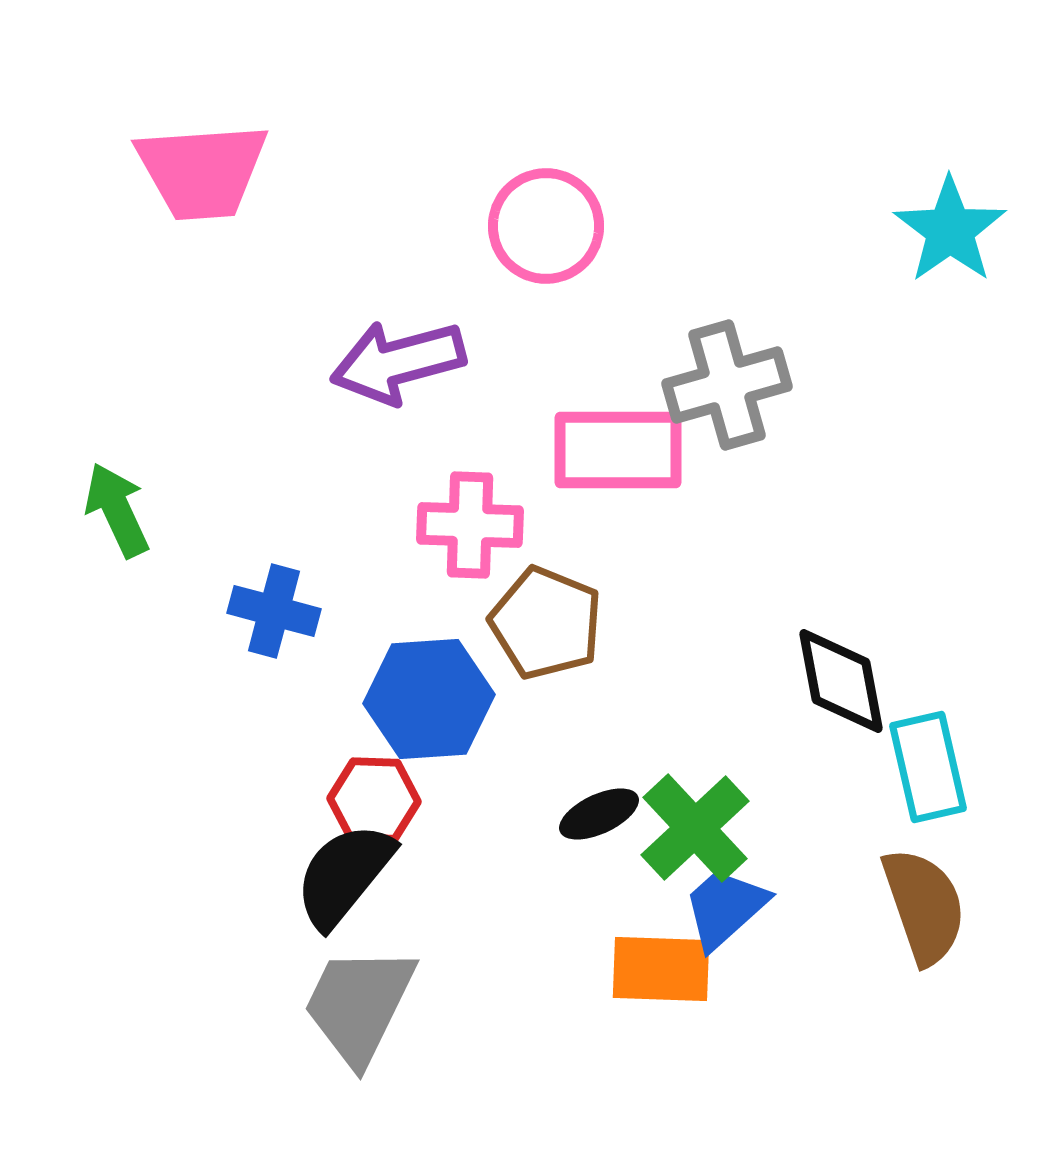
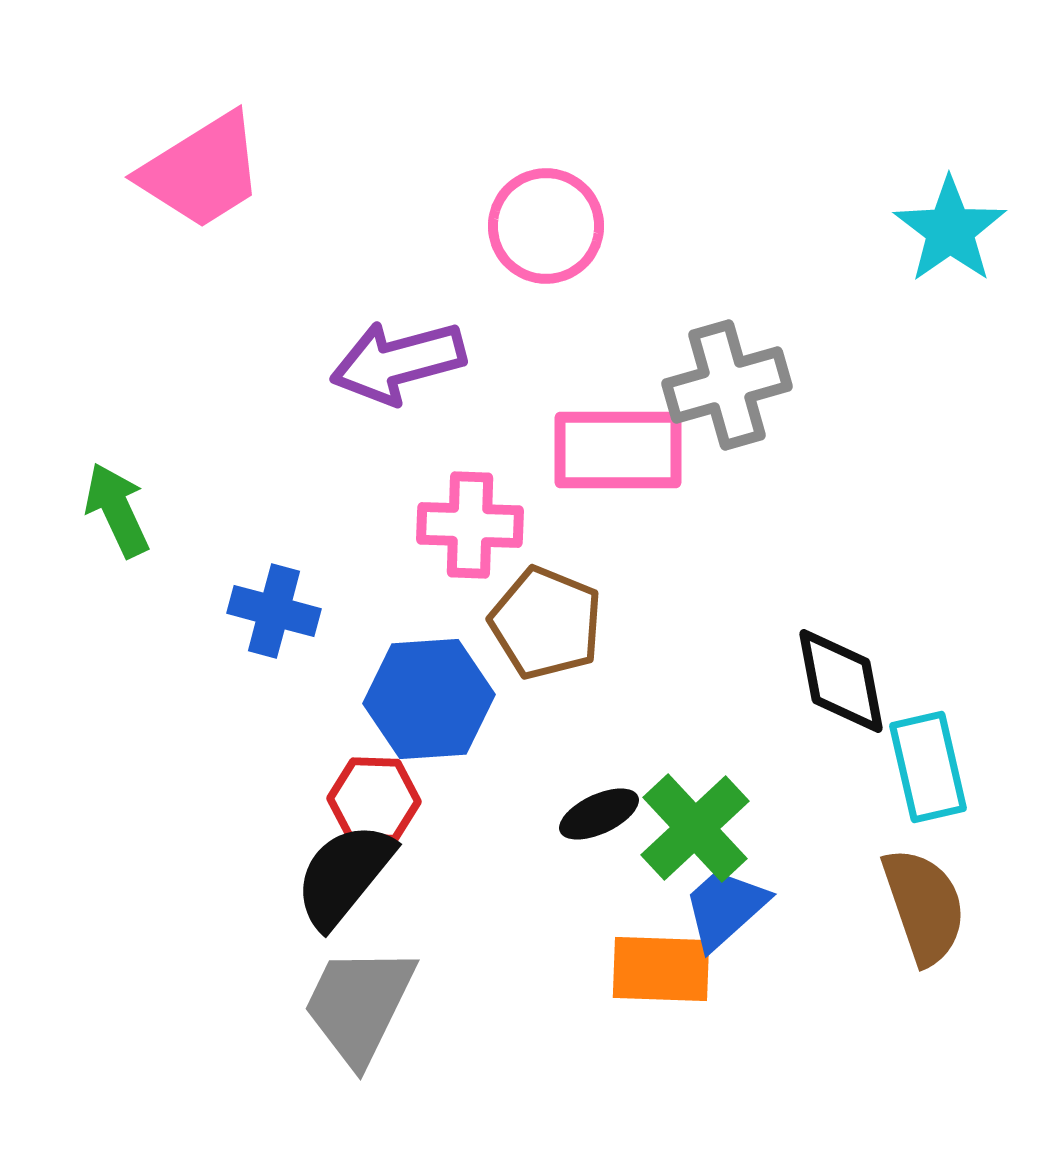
pink trapezoid: rotated 28 degrees counterclockwise
